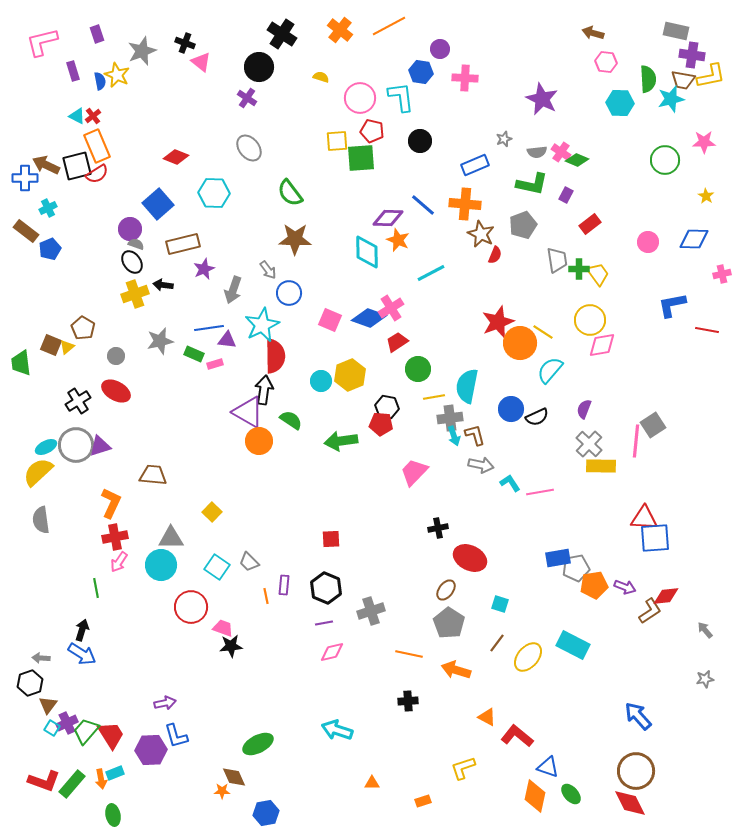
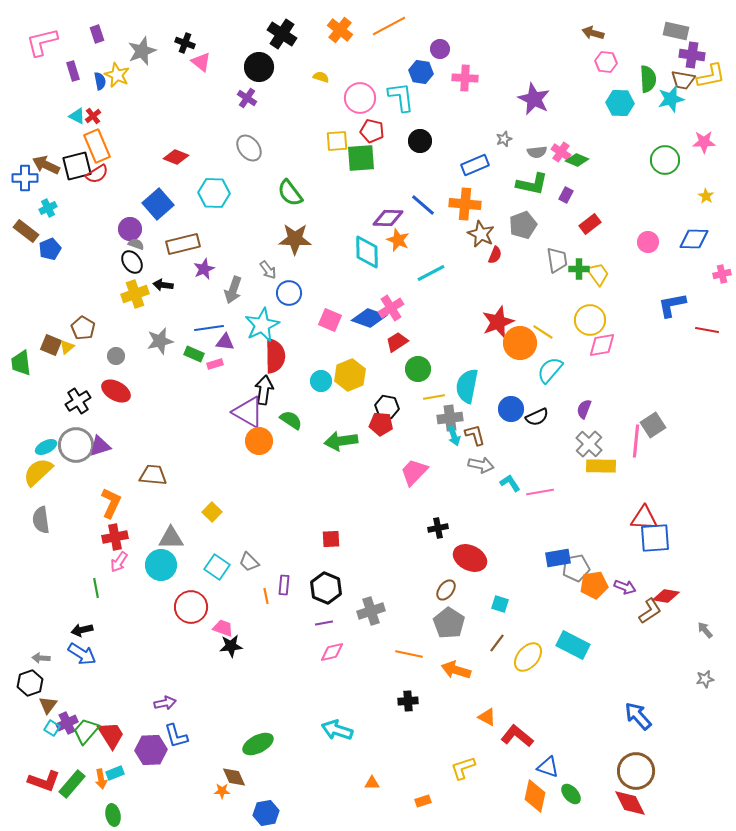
purple star at (542, 99): moved 8 px left
purple triangle at (227, 340): moved 2 px left, 2 px down
red diamond at (666, 596): rotated 16 degrees clockwise
black arrow at (82, 630): rotated 120 degrees counterclockwise
